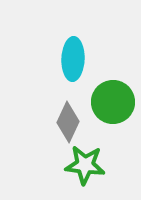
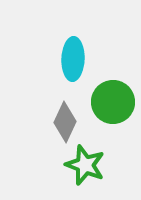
gray diamond: moved 3 px left
green star: rotated 15 degrees clockwise
